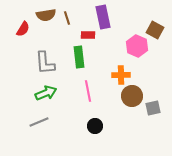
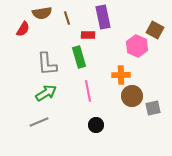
brown semicircle: moved 4 px left, 2 px up
green rectangle: rotated 10 degrees counterclockwise
gray L-shape: moved 2 px right, 1 px down
green arrow: rotated 10 degrees counterclockwise
black circle: moved 1 px right, 1 px up
